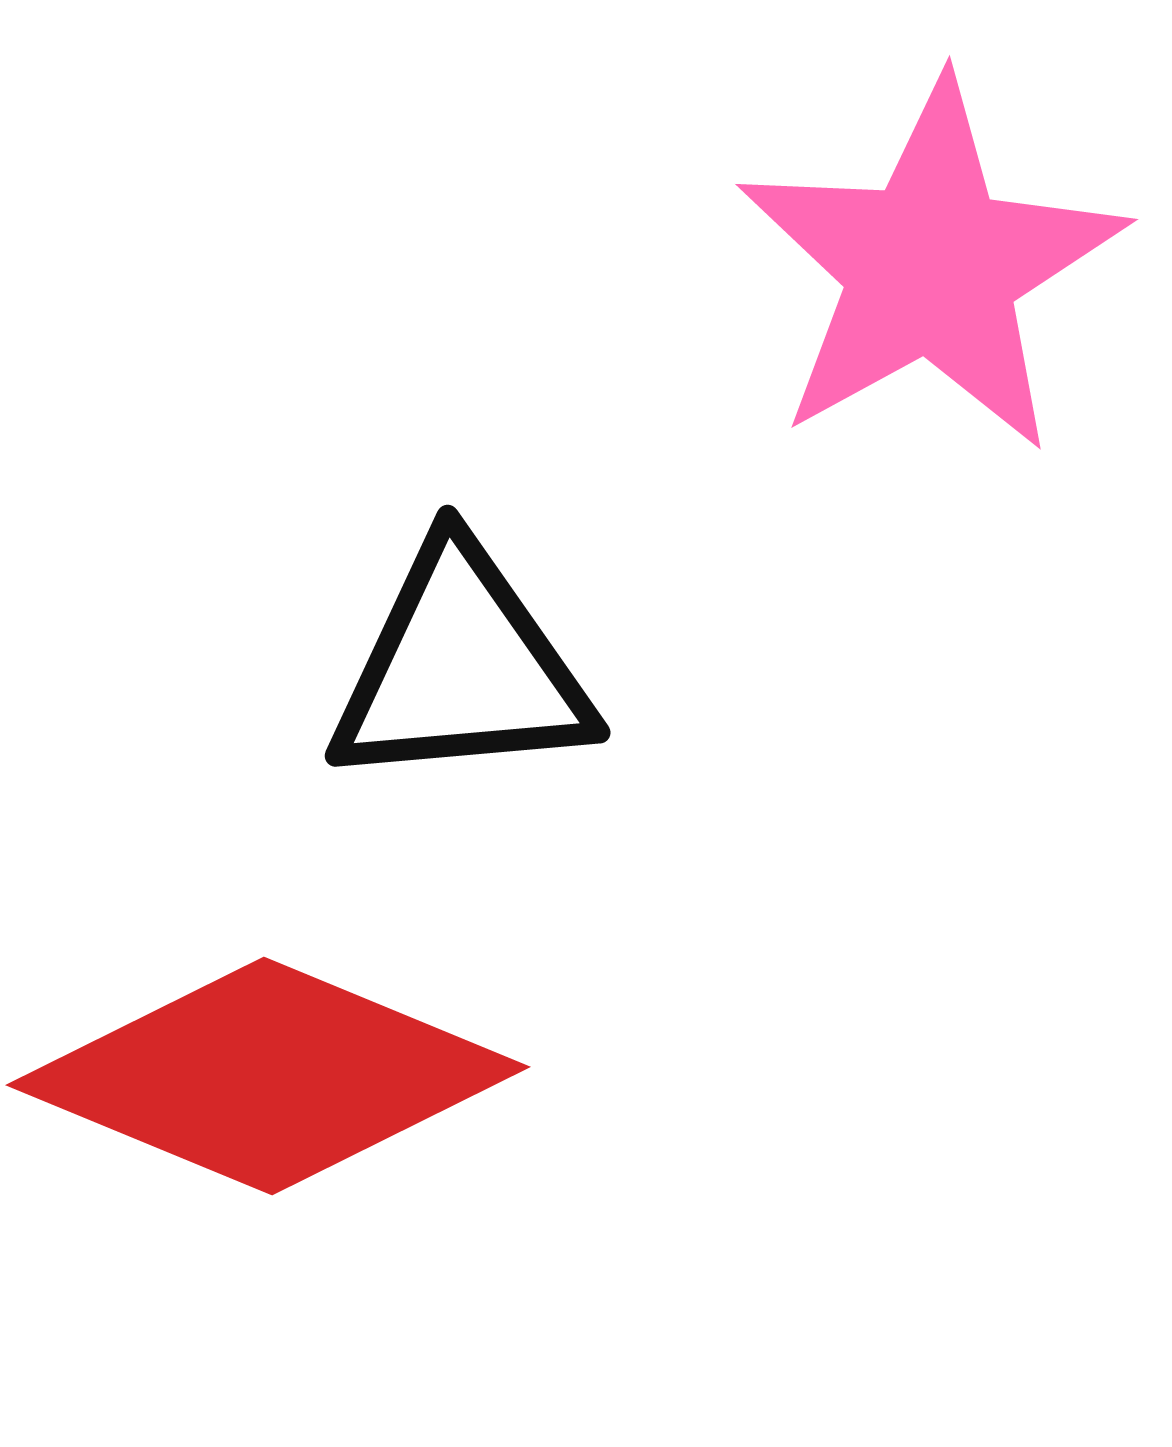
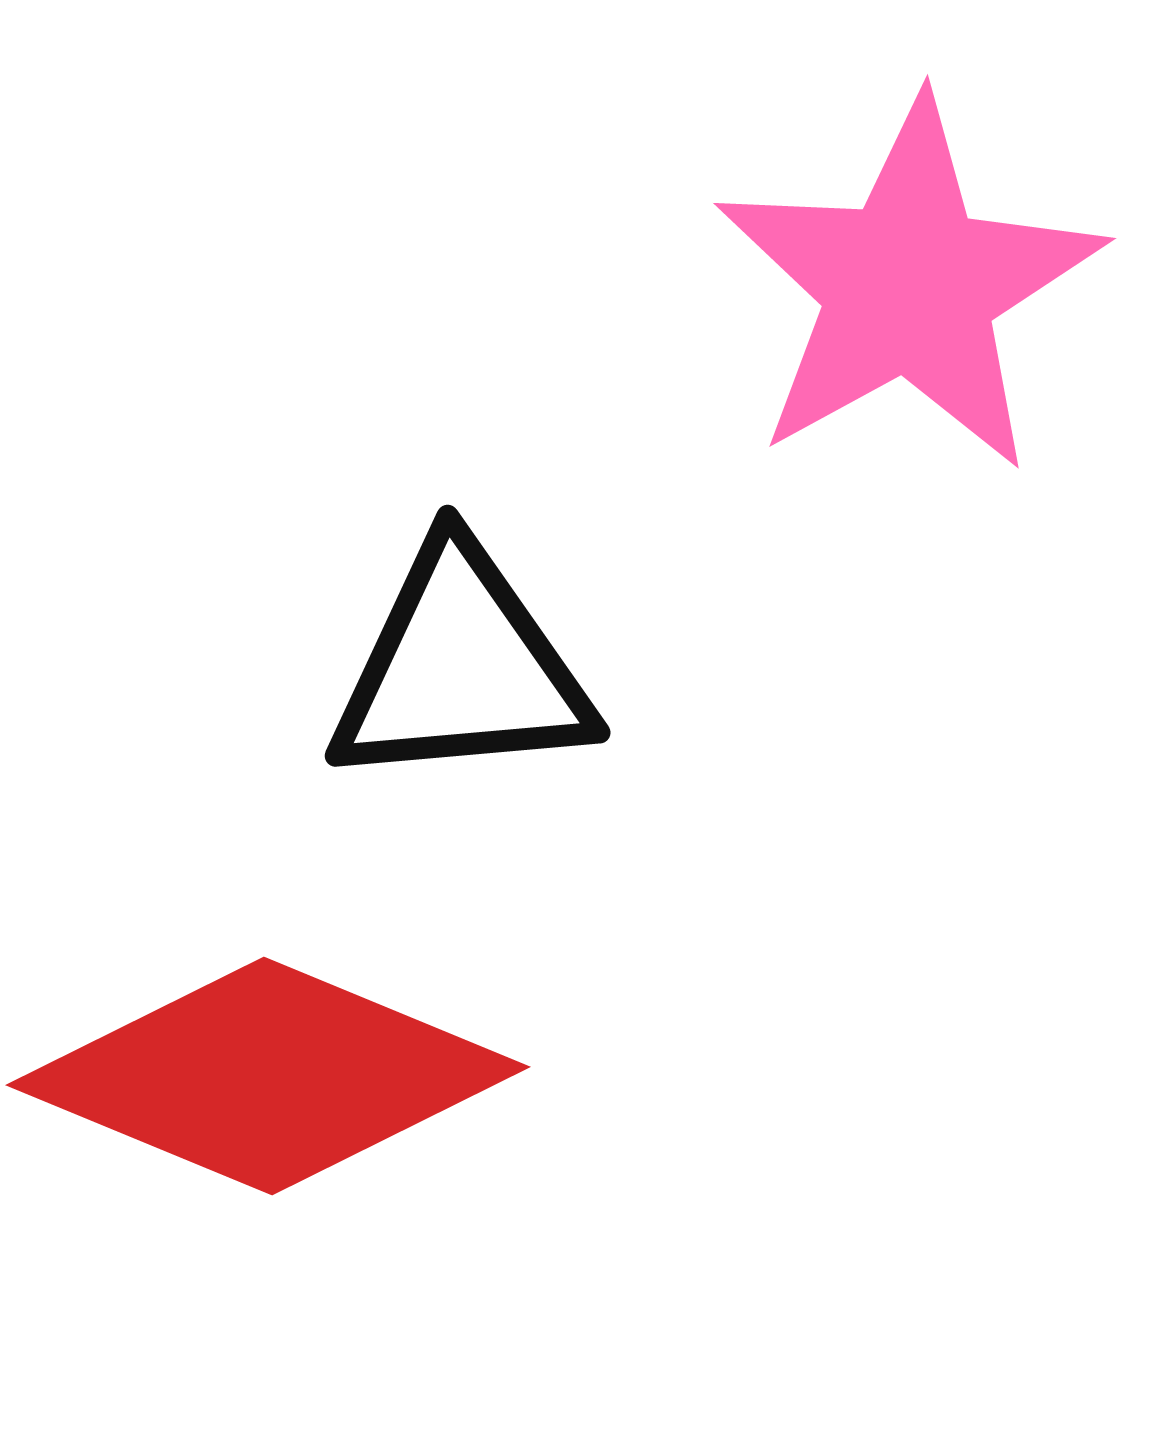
pink star: moved 22 px left, 19 px down
